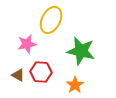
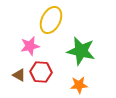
pink star: moved 3 px right, 2 px down
brown triangle: moved 1 px right
orange star: moved 4 px right; rotated 30 degrees clockwise
